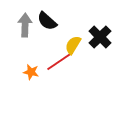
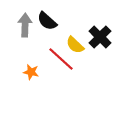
yellow semicircle: moved 2 px right; rotated 78 degrees counterclockwise
red line: moved 1 px right, 2 px up; rotated 76 degrees clockwise
